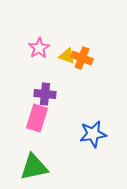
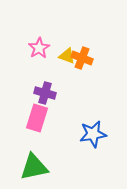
purple cross: moved 1 px up; rotated 10 degrees clockwise
